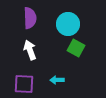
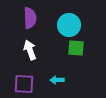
cyan circle: moved 1 px right, 1 px down
green square: rotated 24 degrees counterclockwise
